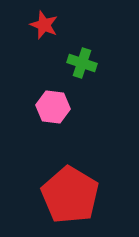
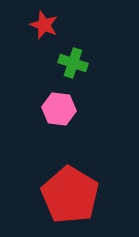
green cross: moved 9 px left
pink hexagon: moved 6 px right, 2 px down
